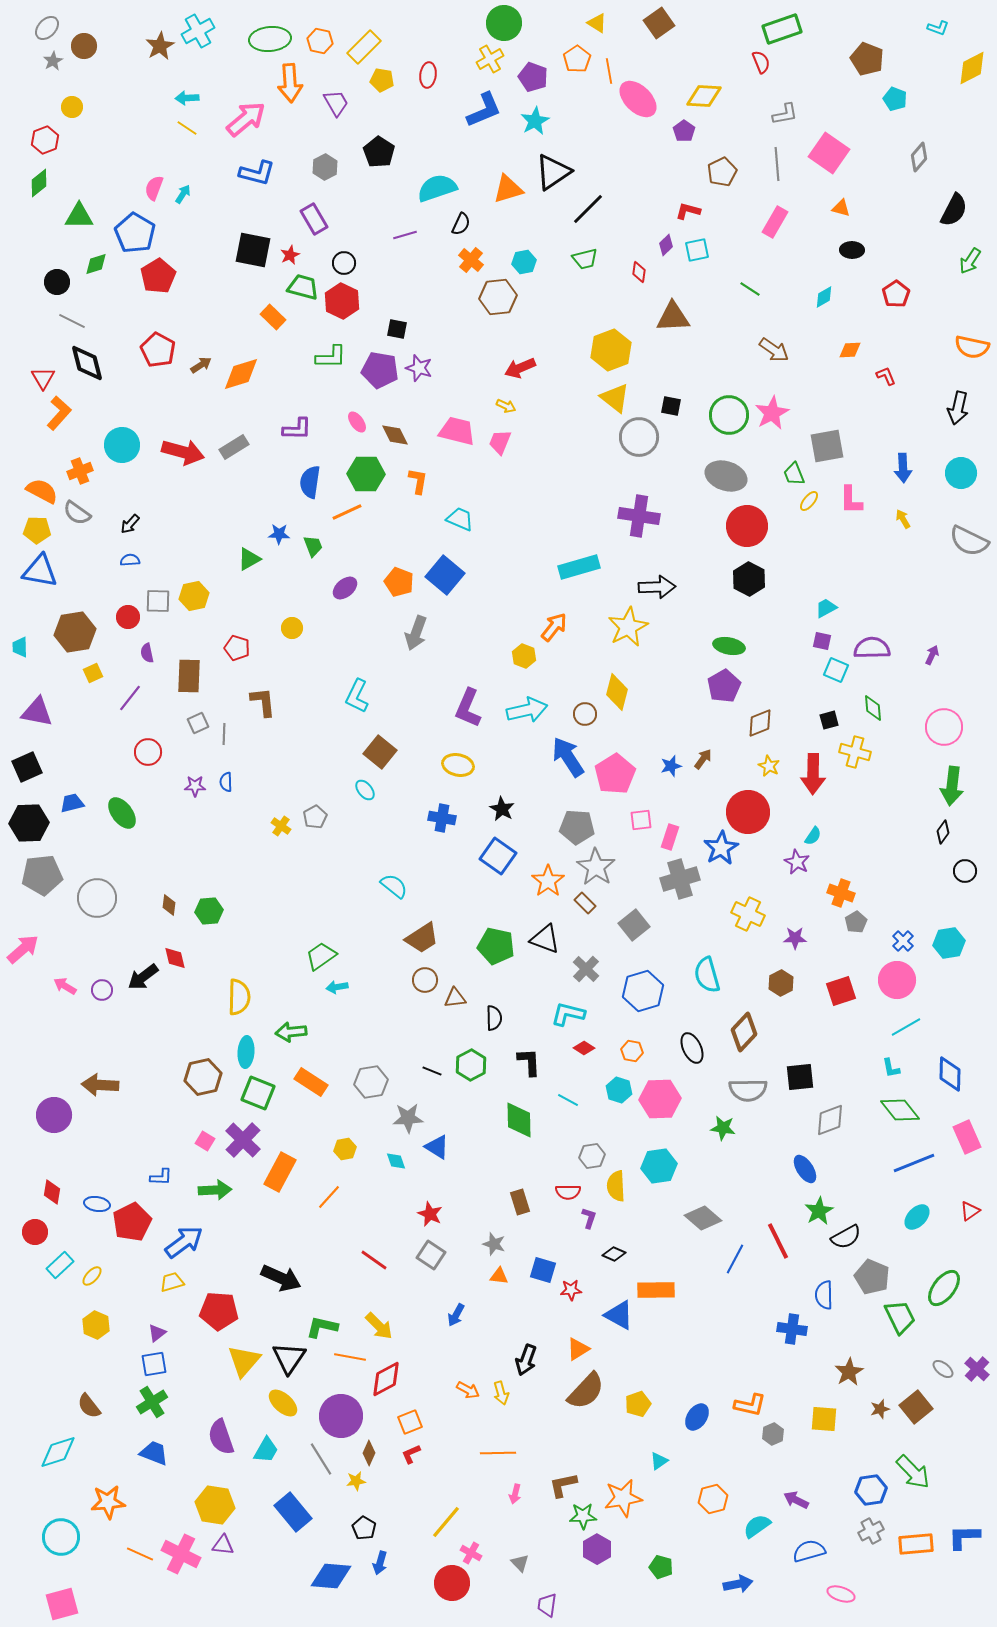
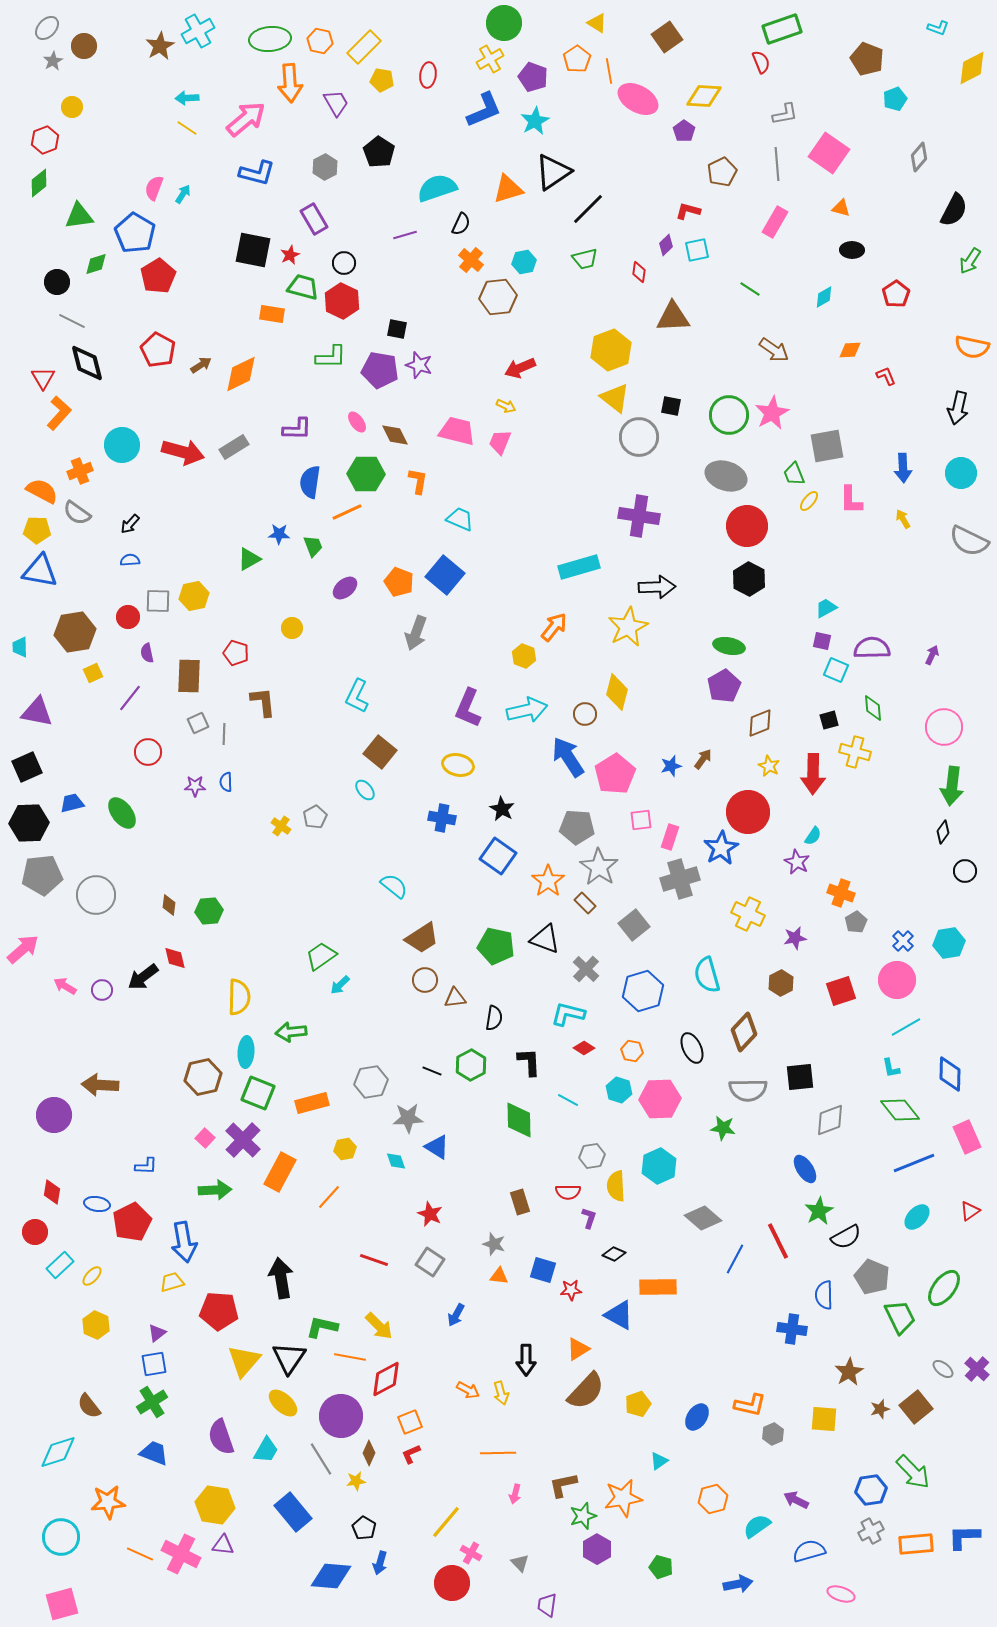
brown square at (659, 23): moved 8 px right, 14 px down
pink ellipse at (638, 99): rotated 15 degrees counterclockwise
cyan pentagon at (895, 99): rotated 30 degrees clockwise
green triangle at (79, 216): rotated 8 degrees counterclockwise
orange rectangle at (273, 317): moved 1 px left, 3 px up; rotated 35 degrees counterclockwise
purple star at (419, 368): moved 3 px up
orange diamond at (241, 374): rotated 9 degrees counterclockwise
red pentagon at (237, 648): moved 1 px left, 5 px down
gray star at (596, 867): moved 3 px right
gray circle at (97, 898): moved 1 px left, 3 px up
purple star at (795, 938): rotated 10 degrees counterclockwise
cyan arrow at (337, 987): moved 3 px right, 2 px up; rotated 35 degrees counterclockwise
black semicircle at (494, 1018): rotated 10 degrees clockwise
orange rectangle at (311, 1082): moved 1 px right, 21 px down; rotated 48 degrees counterclockwise
pink square at (205, 1141): moved 3 px up; rotated 12 degrees clockwise
cyan hexagon at (659, 1166): rotated 16 degrees counterclockwise
blue L-shape at (161, 1177): moved 15 px left, 11 px up
blue arrow at (184, 1242): rotated 117 degrees clockwise
gray square at (431, 1255): moved 1 px left, 7 px down
red line at (374, 1260): rotated 16 degrees counterclockwise
black arrow at (281, 1278): rotated 123 degrees counterclockwise
orange rectangle at (656, 1290): moved 2 px right, 3 px up
black arrow at (526, 1360): rotated 20 degrees counterclockwise
green star at (583, 1516): rotated 16 degrees counterclockwise
